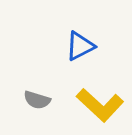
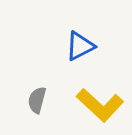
gray semicircle: rotated 88 degrees clockwise
